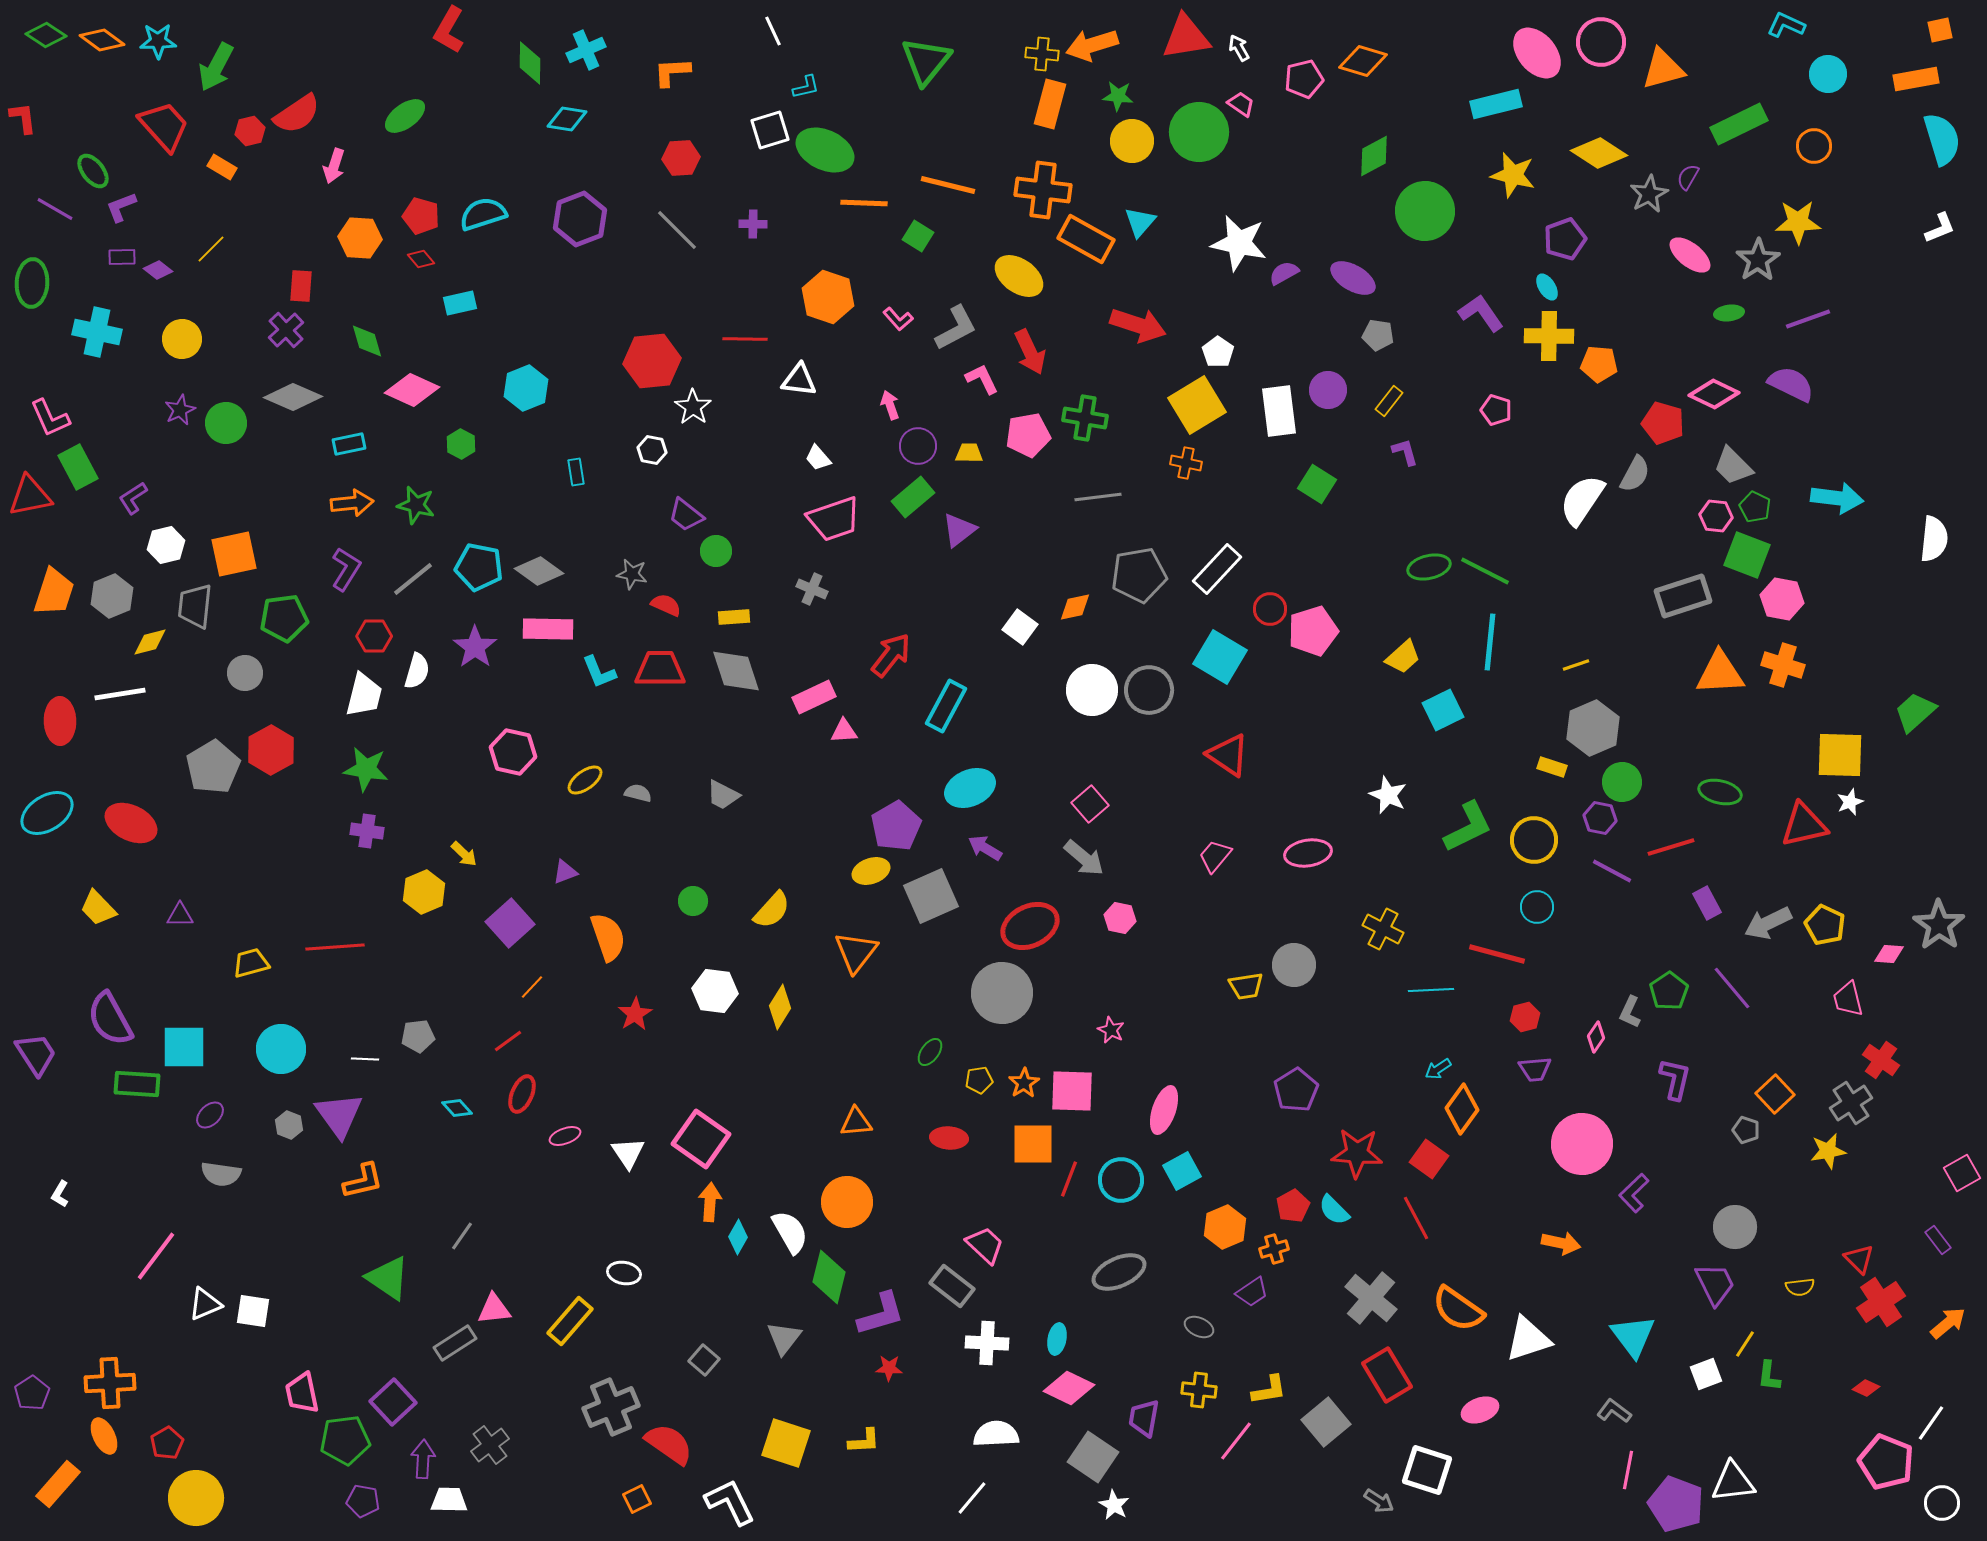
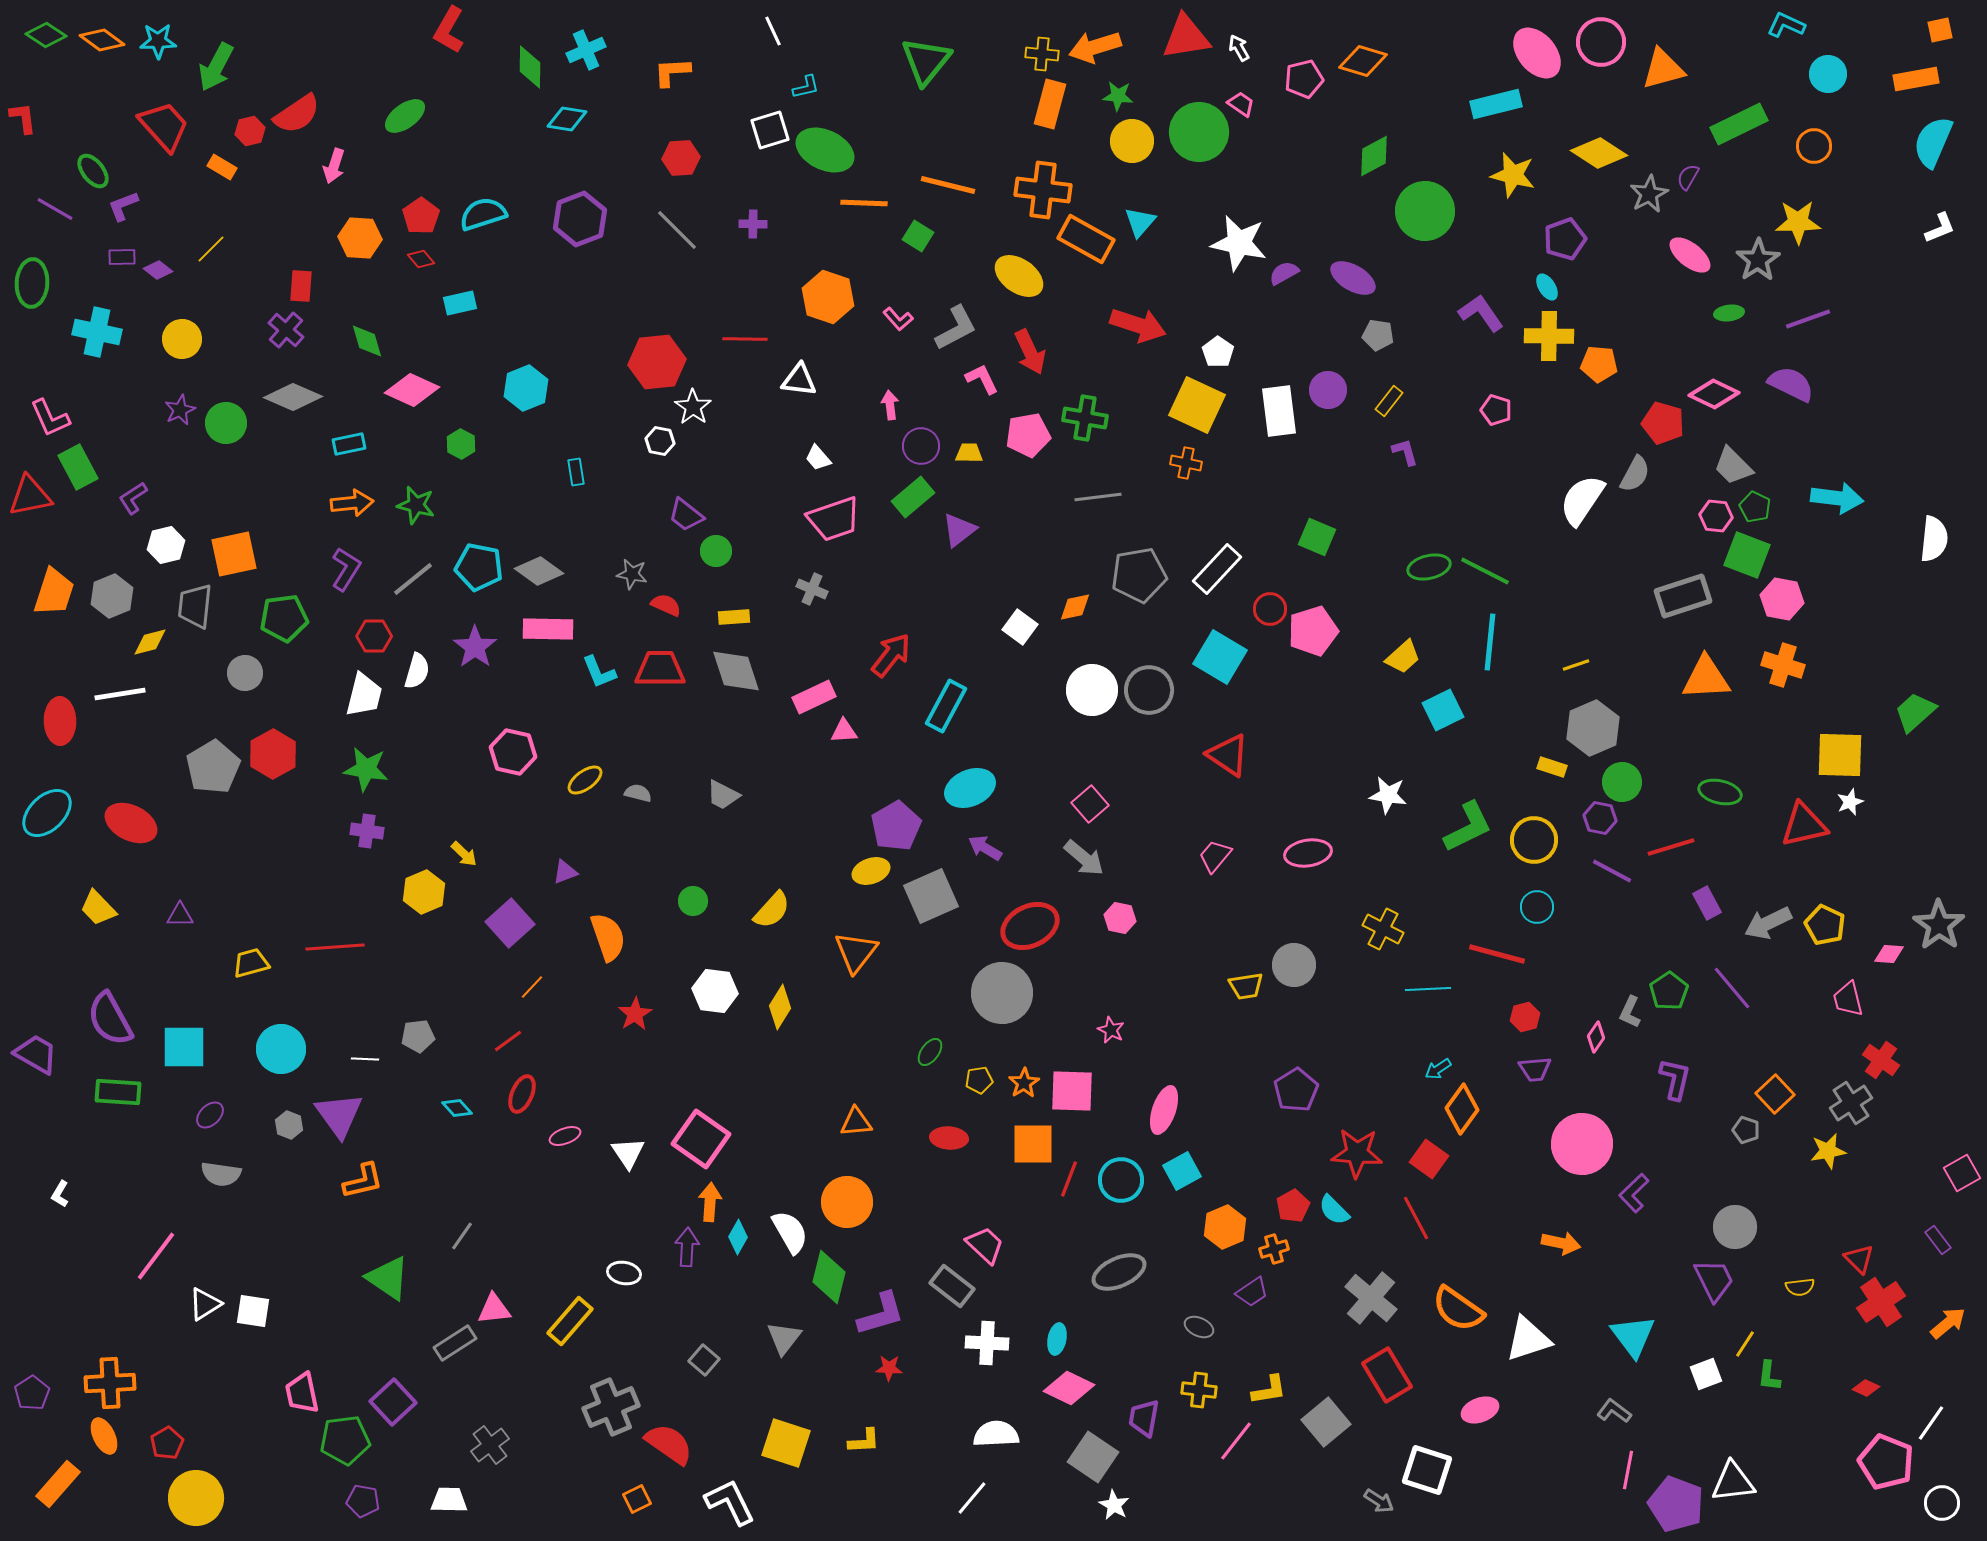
orange arrow at (1092, 45): moved 3 px right, 2 px down
green diamond at (530, 63): moved 4 px down
cyan semicircle at (1942, 139): moved 9 px left, 3 px down; rotated 140 degrees counterclockwise
purple L-shape at (121, 207): moved 2 px right, 1 px up
red pentagon at (421, 216): rotated 21 degrees clockwise
purple cross at (286, 330): rotated 6 degrees counterclockwise
red hexagon at (652, 361): moved 5 px right, 1 px down
pink arrow at (890, 405): rotated 12 degrees clockwise
yellow square at (1197, 405): rotated 34 degrees counterclockwise
purple circle at (918, 446): moved 3 px right
white hexagon at (652, 450): moved 8 px right, 9 px up
green square at (1317, 484): moved 53 px down; rotated 9 degrees counterclockwise
orange triangle at (1720, 673): moved 14 px left, 5 px down
red hexagon at (271, 750): moved 2 px right, 4 px down
white star at (1388, 795): rotated 15 degrees counterclockwise
cyan ellipse at (47, 813): rotated 12 degrees counterclockwise
cyan line at (1431, 990): moved 3 px left, 1 px up
purple trapezoid at (36, 1054): rotated 27 degrees counterclockwise
green rectangle at (137, 1084): moved 19 px left, 8 px down
purple trapezoid at (1715, 1284): moved 1 px left, 4 px up
white triangle at (205, 1304): rotated 9 degrees counterclockwise
purple arrow at (423, 1459): moved 264 px right, 212 px up
